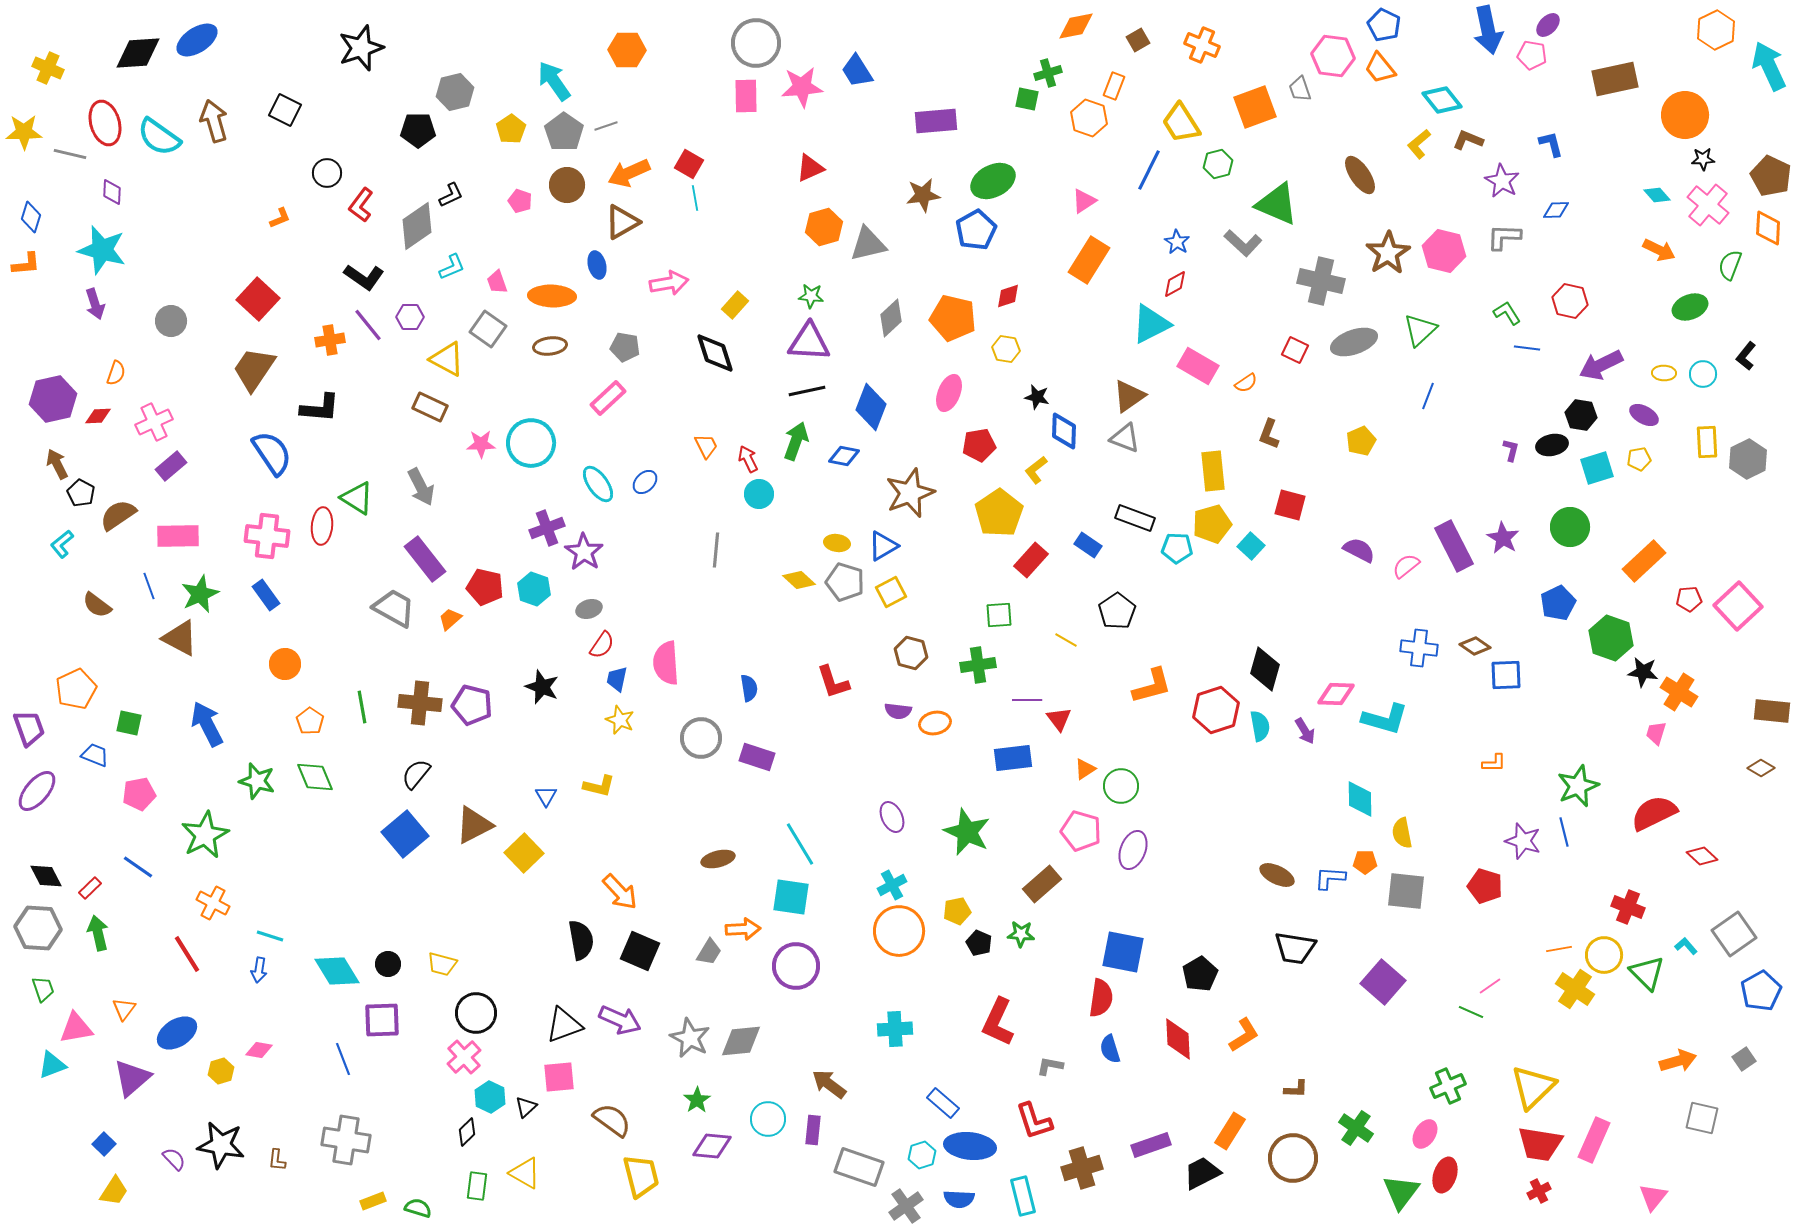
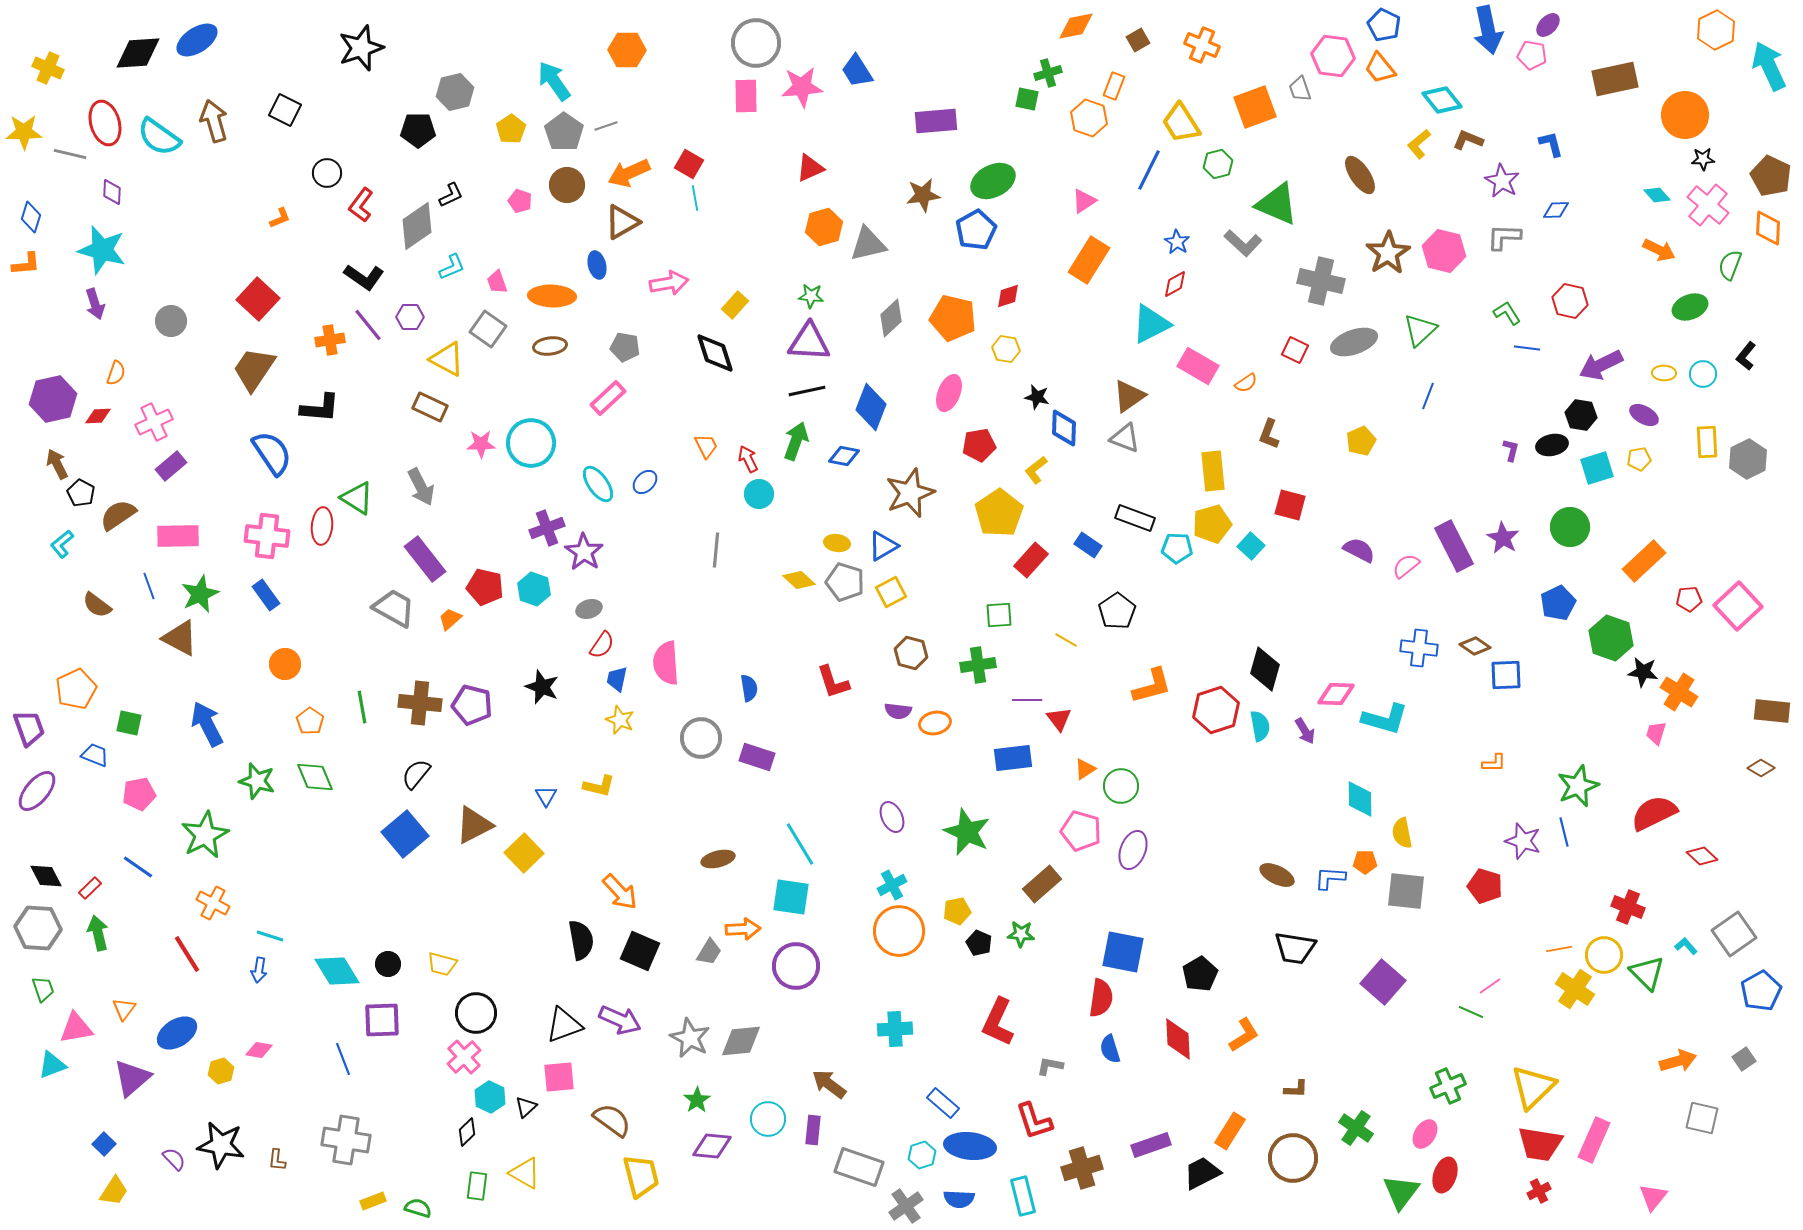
blue diamond at (1064, 431): moved 3 px up
